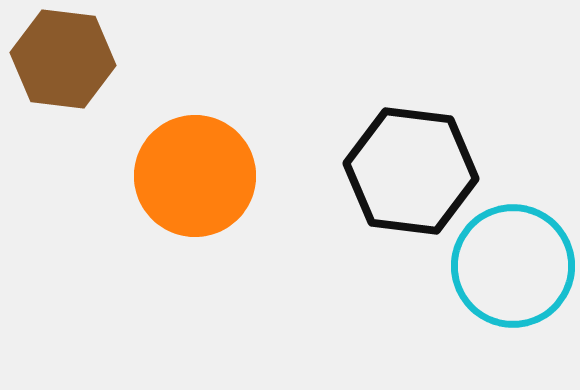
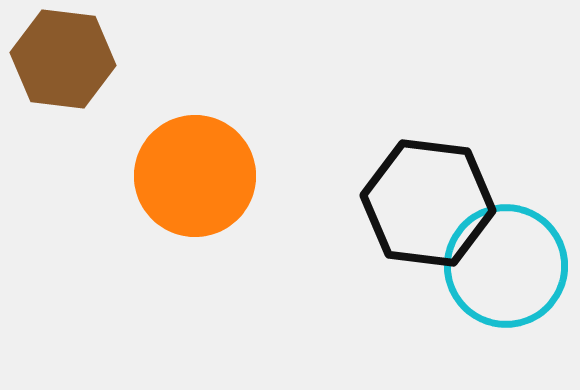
black hexagon: moved 17 px right, 32 px down
cyan circle: moved 7 px left
